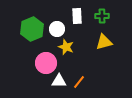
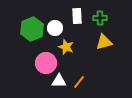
green cross: moved 2 px left, 2 px down
white circle: moved 2 px left, 1 px up
